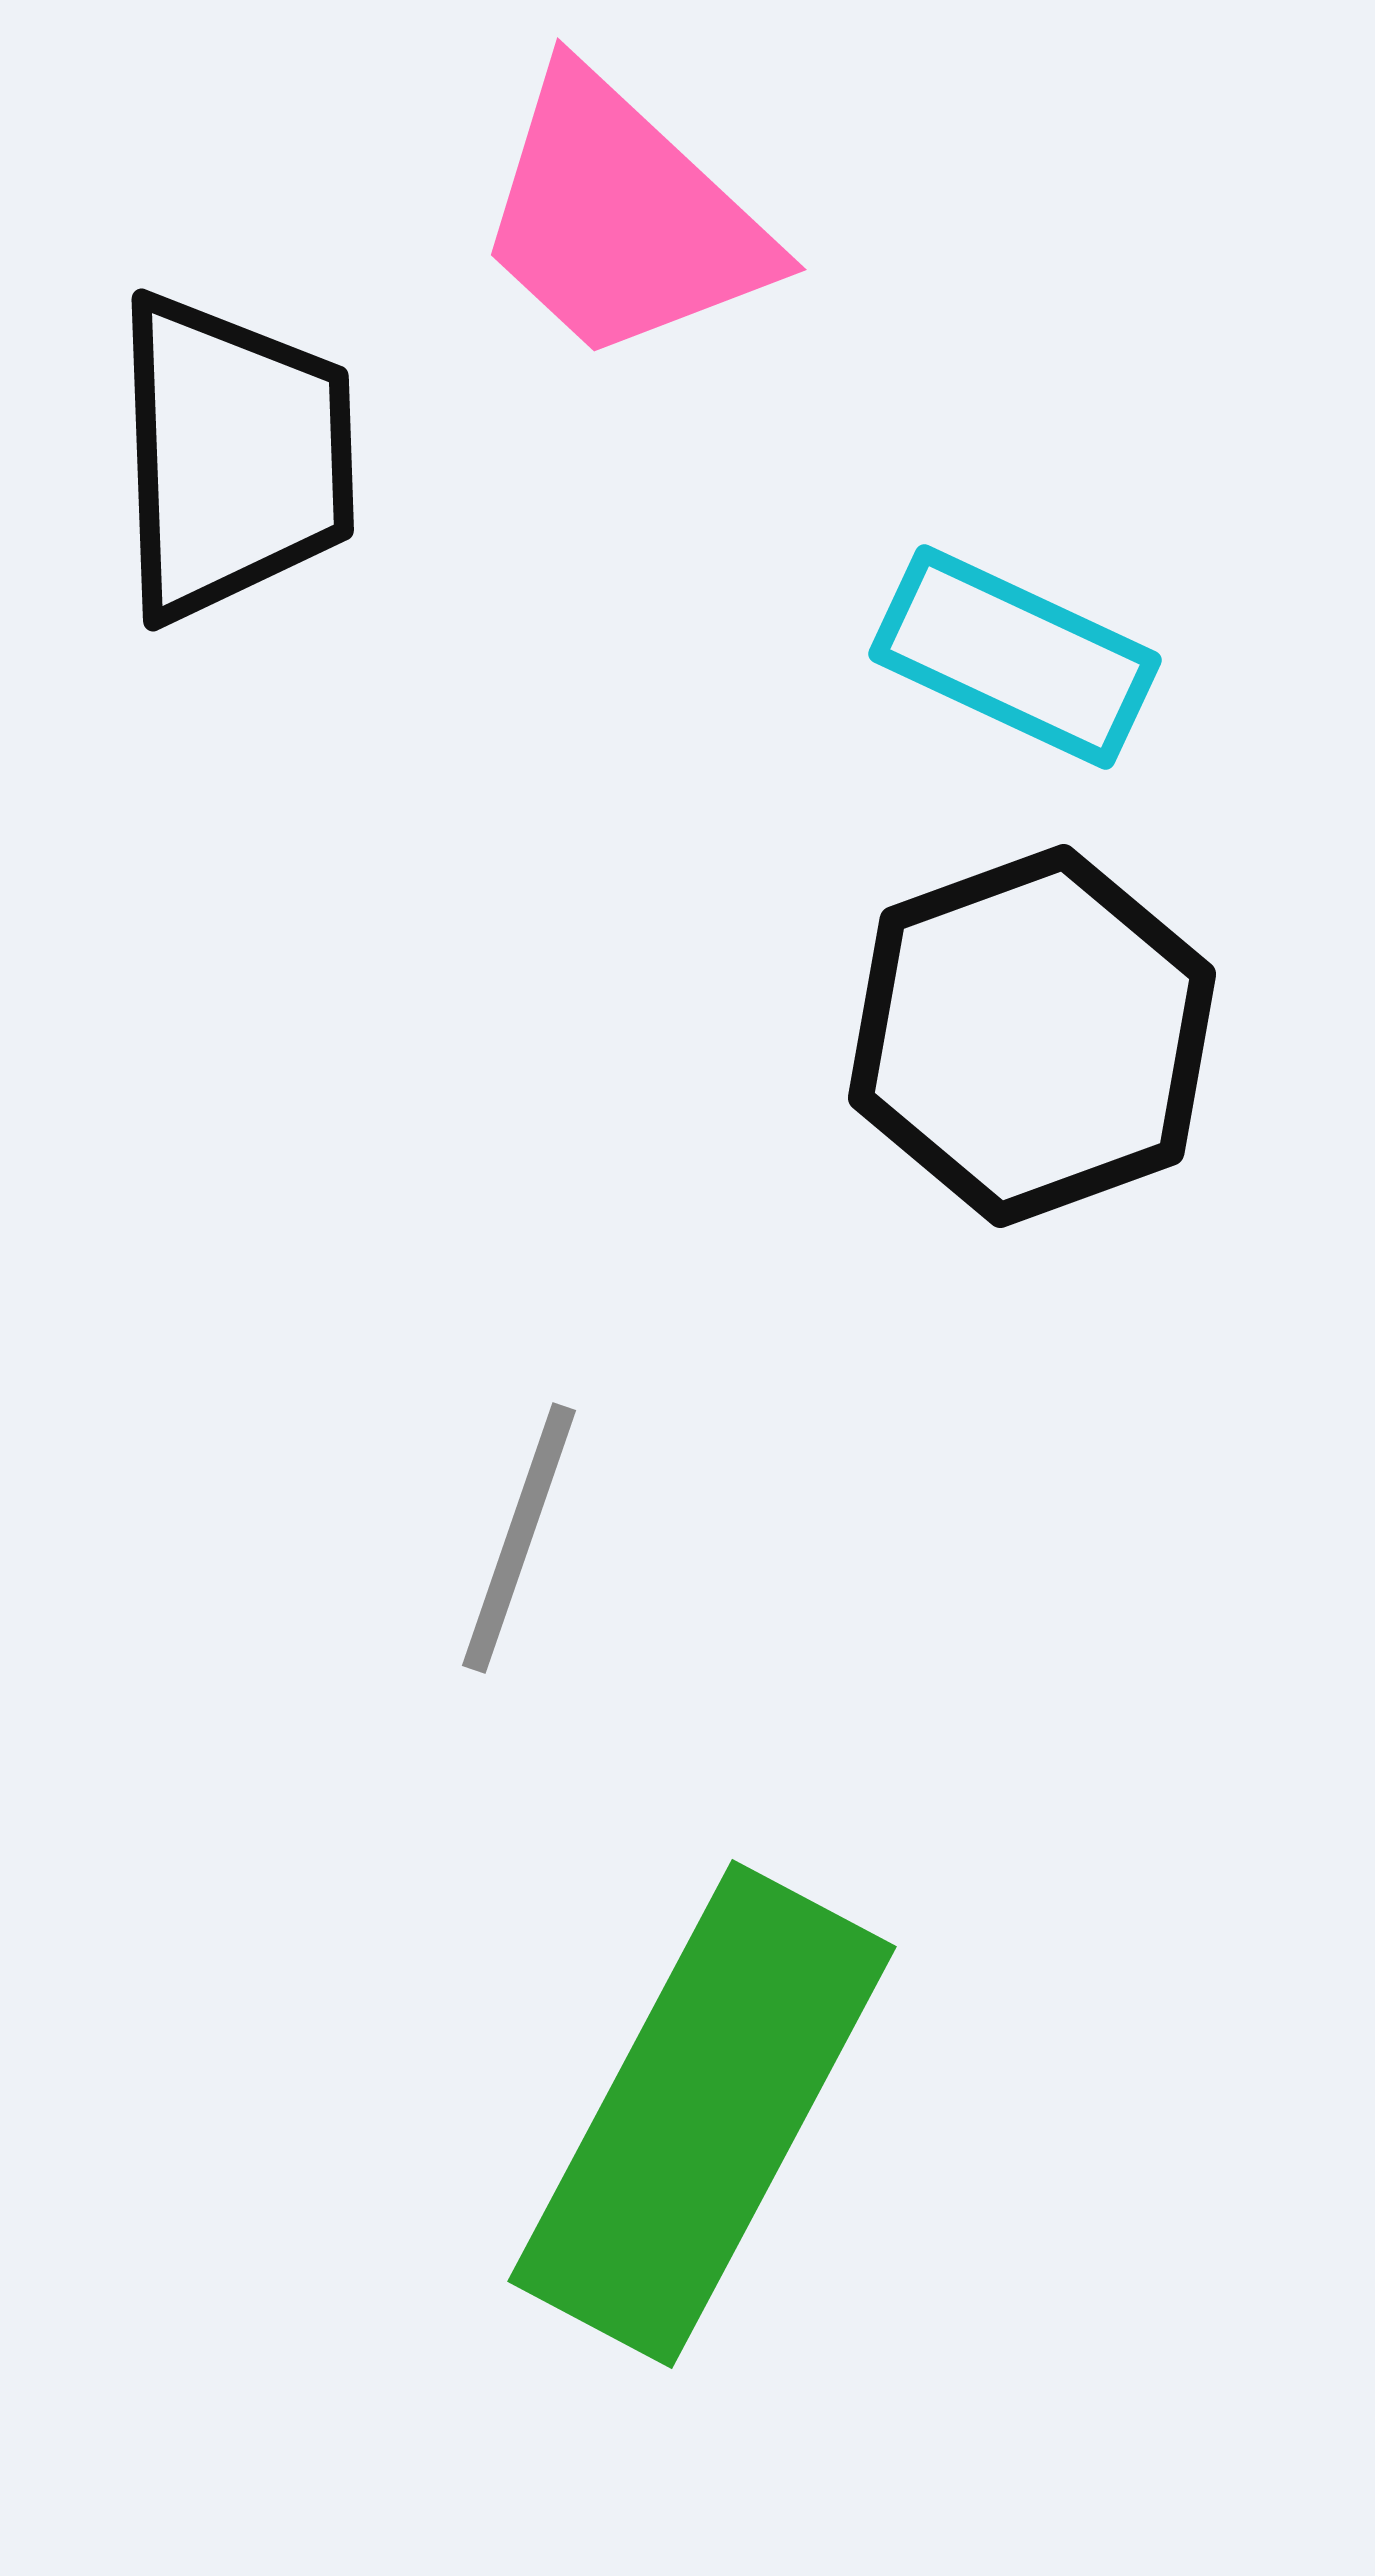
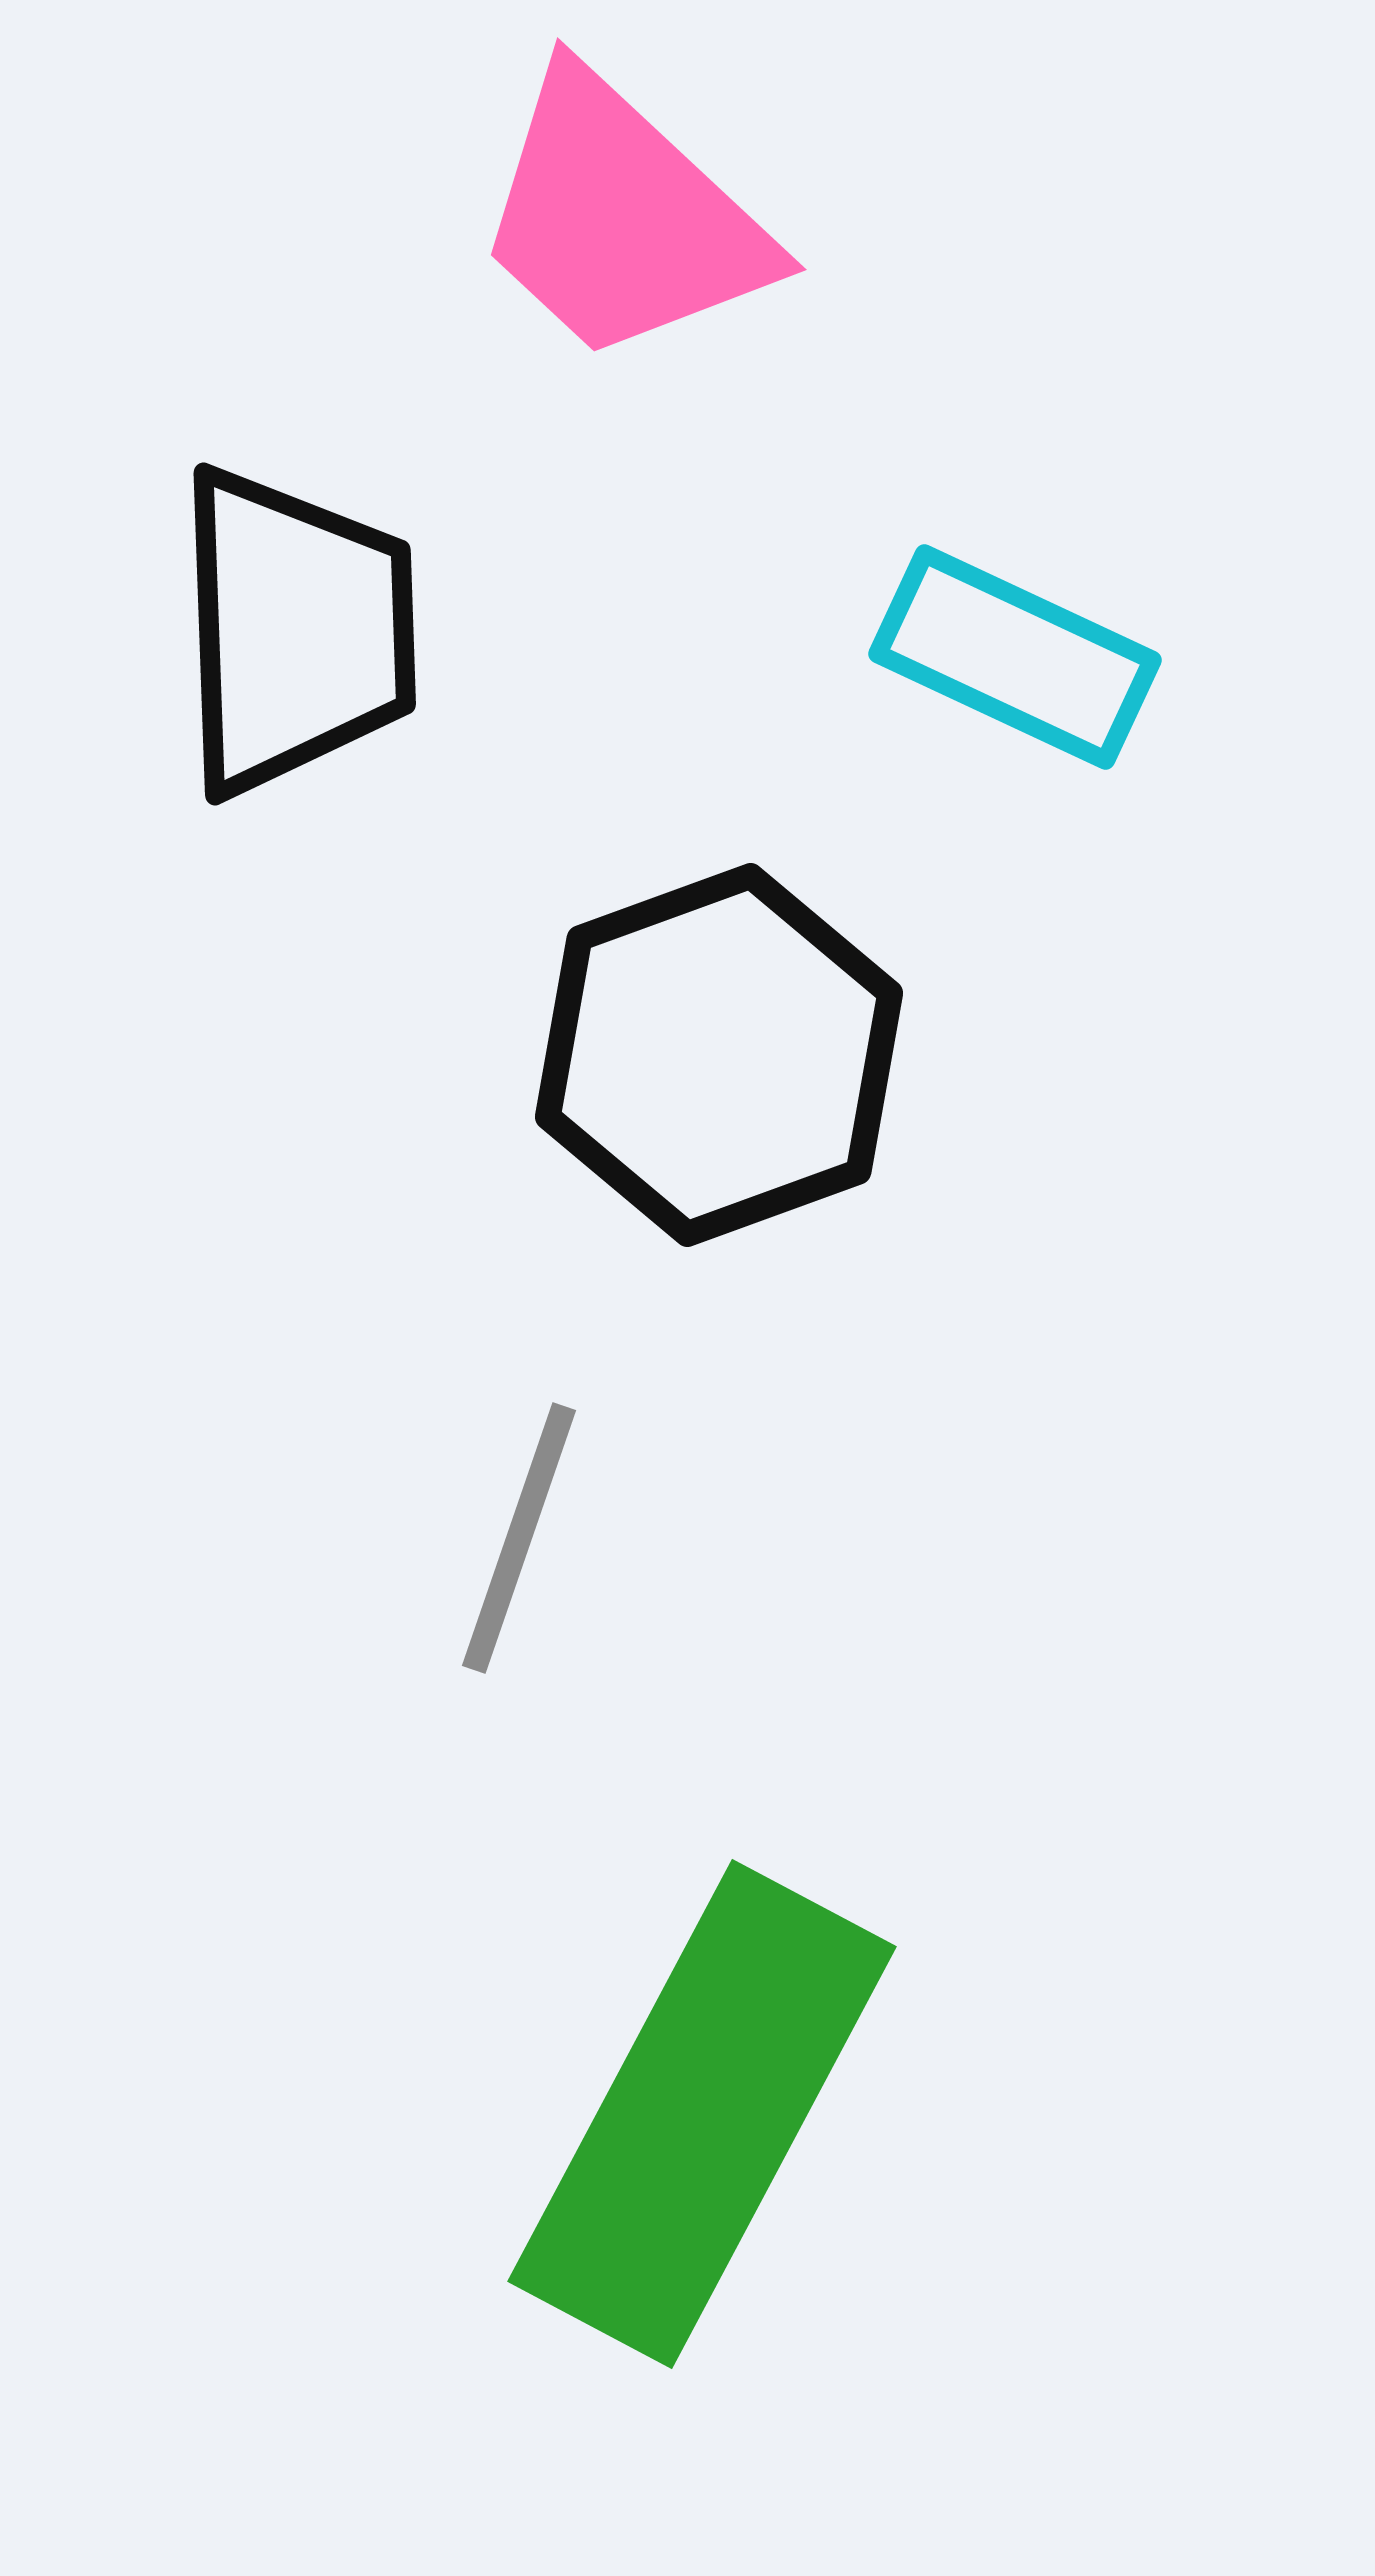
black trapezoid: moved 62 px right, 174 px down
black hexagon: moved 313 px left, 19 px down
